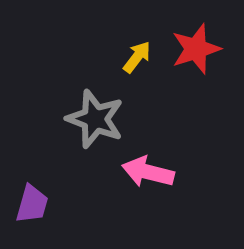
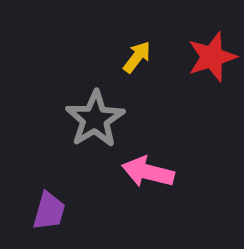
red star: moved 16 px right, 8 px down
gray star: rotated 20 degrees clockwise
purple trapezoid: moved 17 px right, 7 px down
